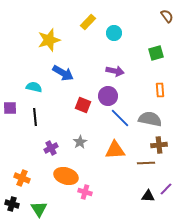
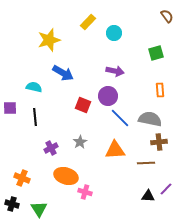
brown cross: moved 3 px up
